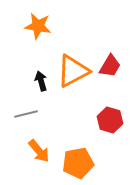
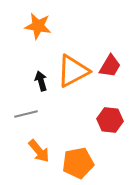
red hexagon: rotated 10 degrees counterclockwise
